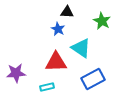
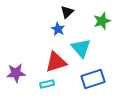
black triangle: rotated 48 degrees counterclockwise
green star: rotated 24 degrees clockwise
cyan triangle: rotated 15 degrees clockwise
red triangle: rotated 15 degrees counterclockwise
blue rectangle: rotated 10 degrees clockwise
cyan rectangle: moved 3 px up
